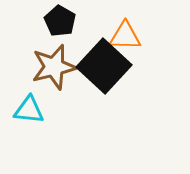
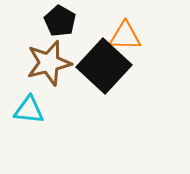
brown star: moved 5 px left, 4 px up
